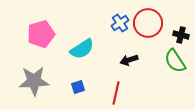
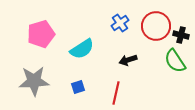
red circle: moved 8 px right, 3 px down
black arrow: moved 1 px left
